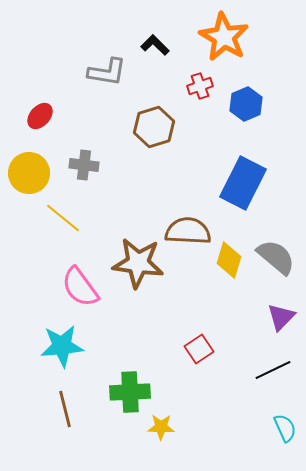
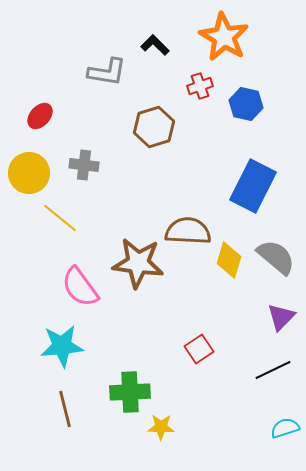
blue hexagon: rotated 24 degrees counterclockwise
blue rectangle: moved 10 px right, 3 px down
yellow line: moved 3 px left
cyan semicircle: rotated 84 degrees counterclockwise
